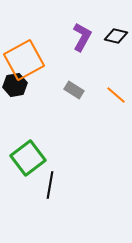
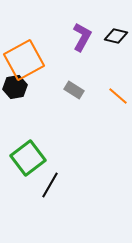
black hexagon: moved 2 px down
orange line: moved 2 px right, 1 px down
black line: rotated 20 degrees clockwise
